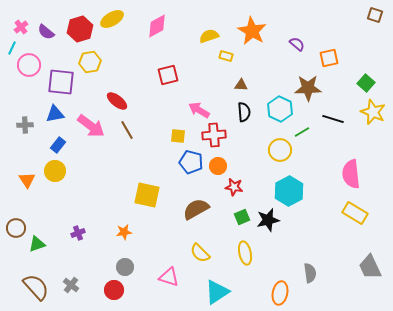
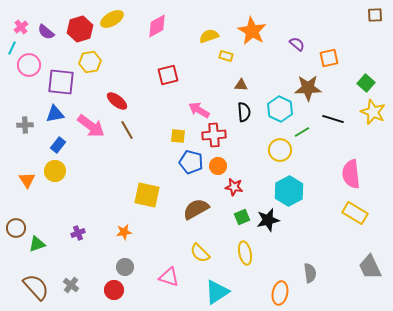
brown square at (375, 15): rotated 21 degrees counterclockwise
